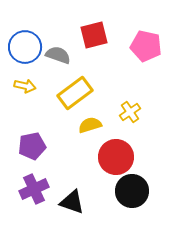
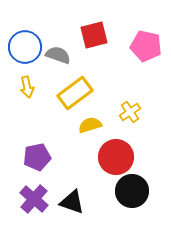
yellow arrow: moved 2 px right, 1 px down; rotated 65 degrees clockwise
purple pentagon: moved 5 px right, 11 px down
purple cross: moved 10 px down; rotated 24 degrees counterclockwise
